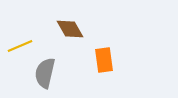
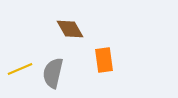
yellow line: moved 23 px down
gray semicircle: moved 8 px right
